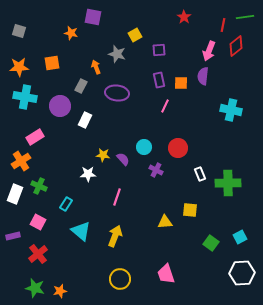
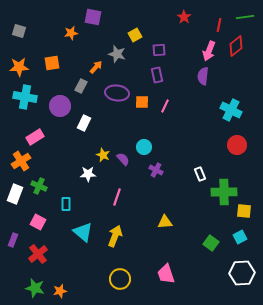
red line at (223, 25): moved 4 px left
orange star at (71, 33): rotated 24 degrees counterclockwise
orange arrow at (96, 67): rotated 64 degrees clockwise
purple rectangle at (159, 80): moved 2 px left, 5 px up
orange square at (181, 83): moved 39 px left, 19 px down
cyan cross at (231, 110): rotated 15 degrees clockwise
white rectangle at (85, 120): moved 1 px left, 3 px down
red circle at (178, 148): moved 59 px right, 3 px up
yellow star at (103, 155): rotated 16 degrees clockwise
green cross at (228, 183): moved 4 px left, 9 px down
cyan rectangle at (66, 204): rotated 32 degrees counterclockwise
yellow square at (190, 210): moved 54 px right, 1 px down
cyan triangle at (81, 231): moved 2 px right, 1 px down
purple rectangle at (13, 236): moved 4 px down; rotated 56 degrees counterclockwise
